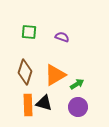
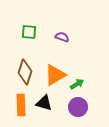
orange rectangle: moved 7 px left
